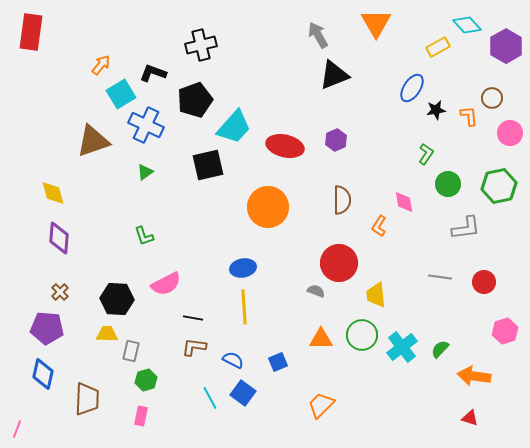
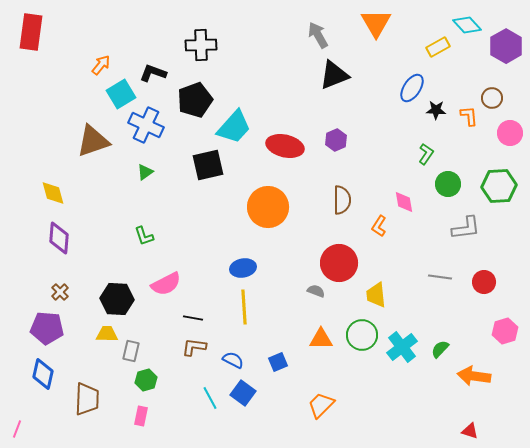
black cross at (201, 45): rotated 12 degrees clockwise
black star at (436, 110): rotated 12 degrees clockwise
green hexagon at (499, 186): rotated 8 degrees clockwise
red triangle at (470, 418): moved 13 px down
